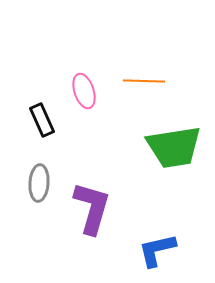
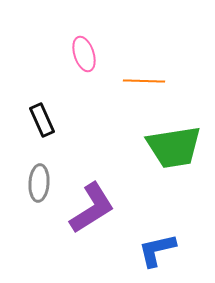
pink ellipse: moved 37 px up
purple L-shape: rotated 42 degrees clockwise
